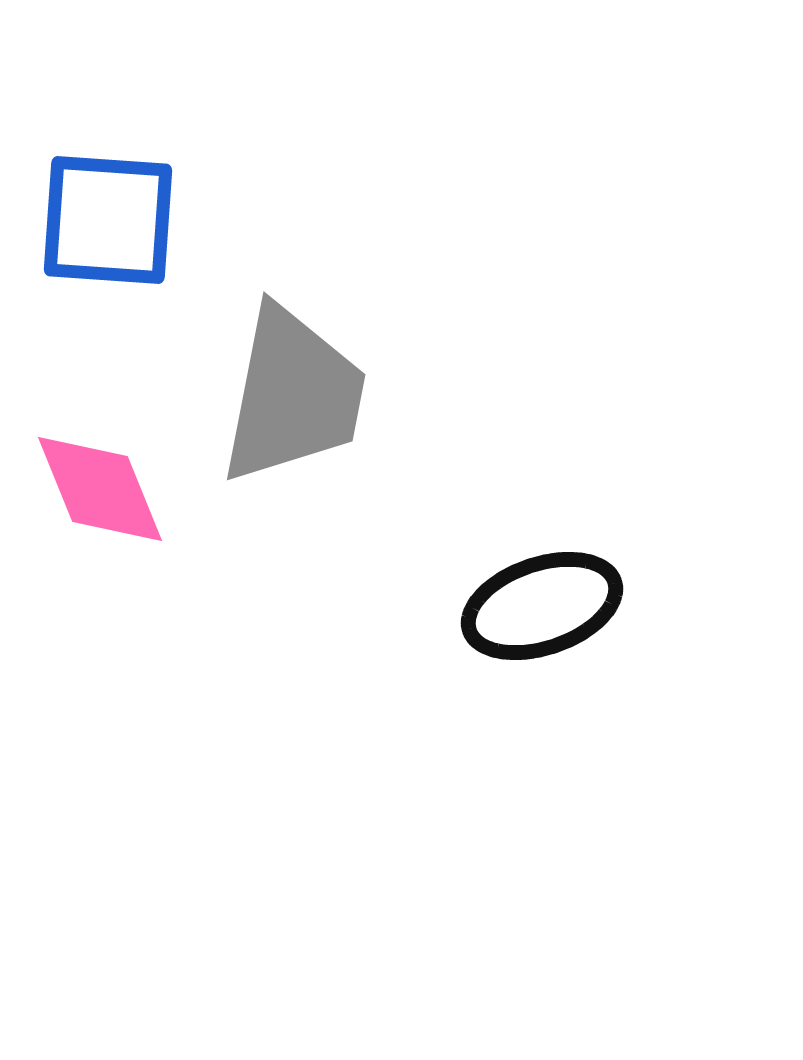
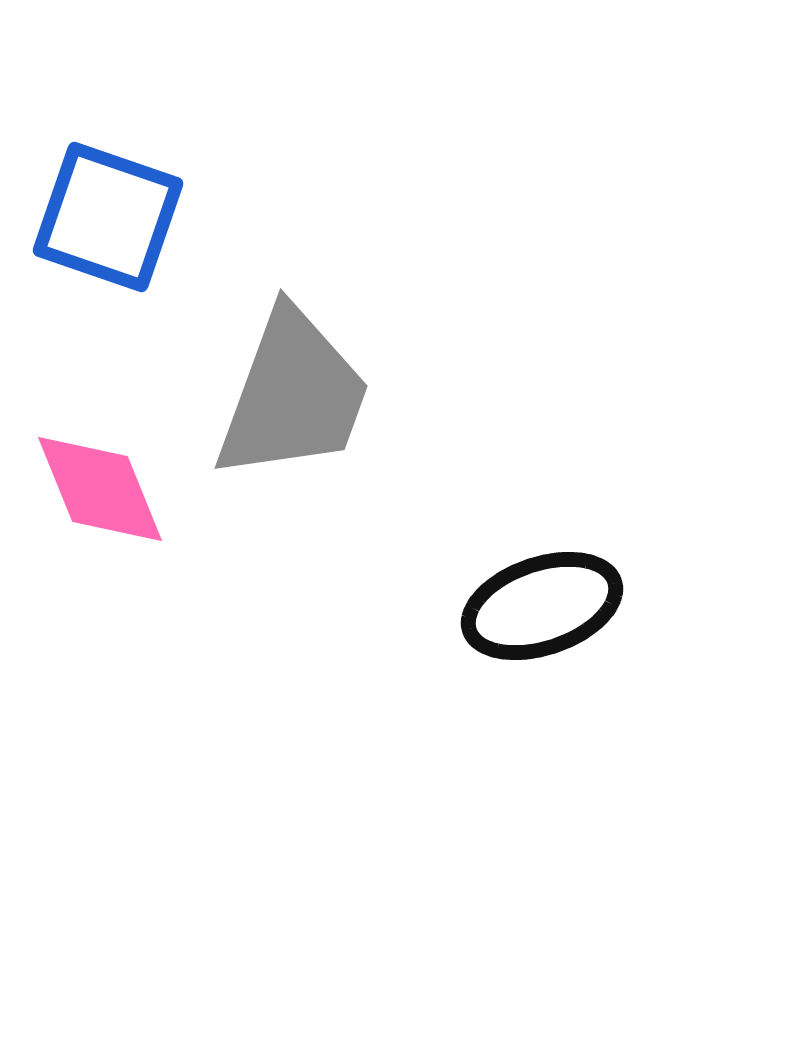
blue square: moved 3 px up; rotated 15 degrees clockwise
gray trapezoid: rotated 9 degrees clockwise
